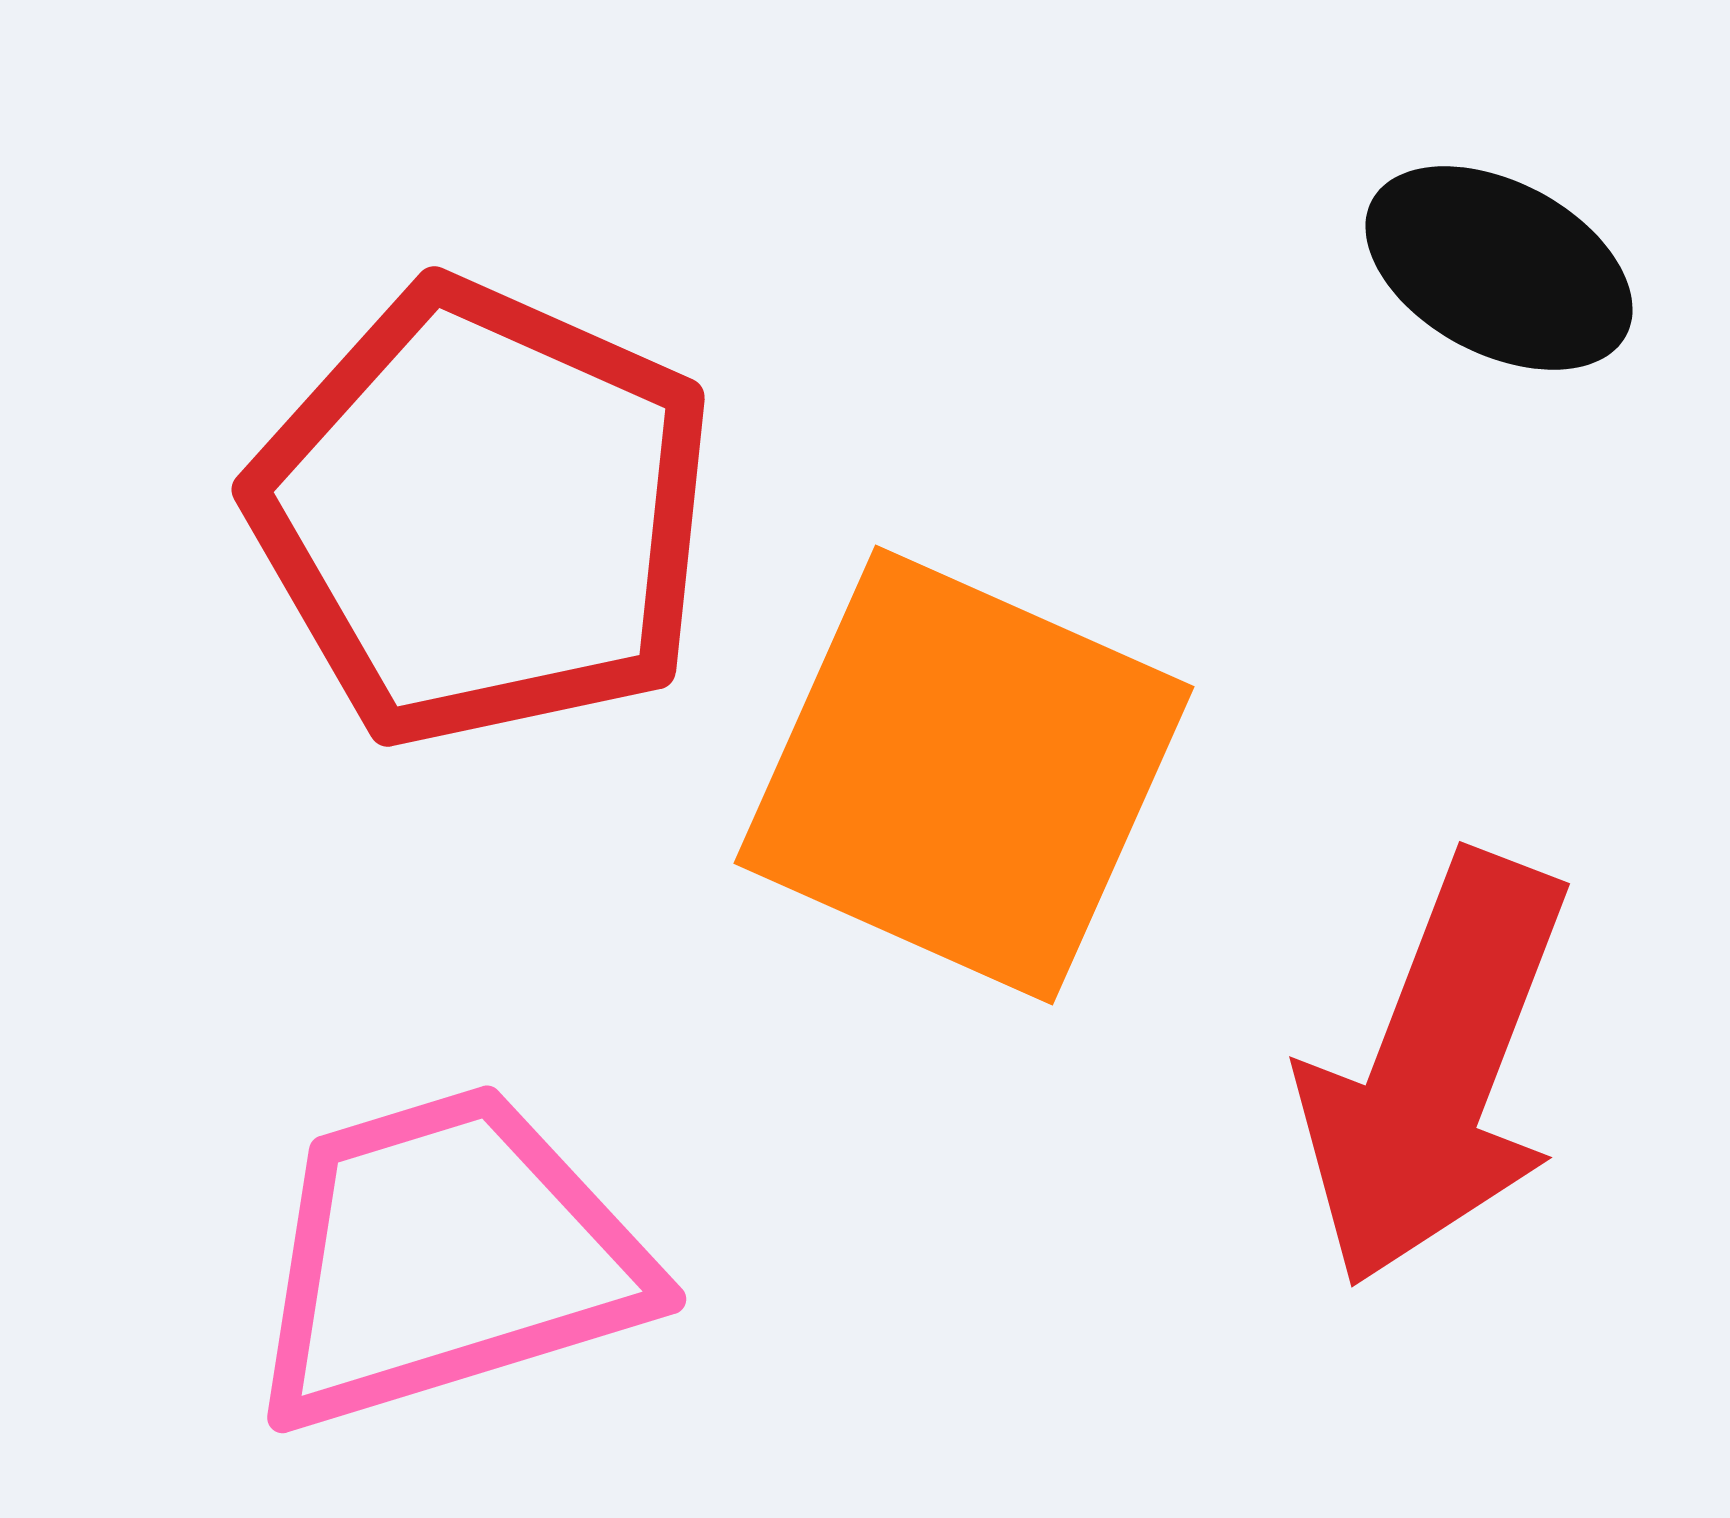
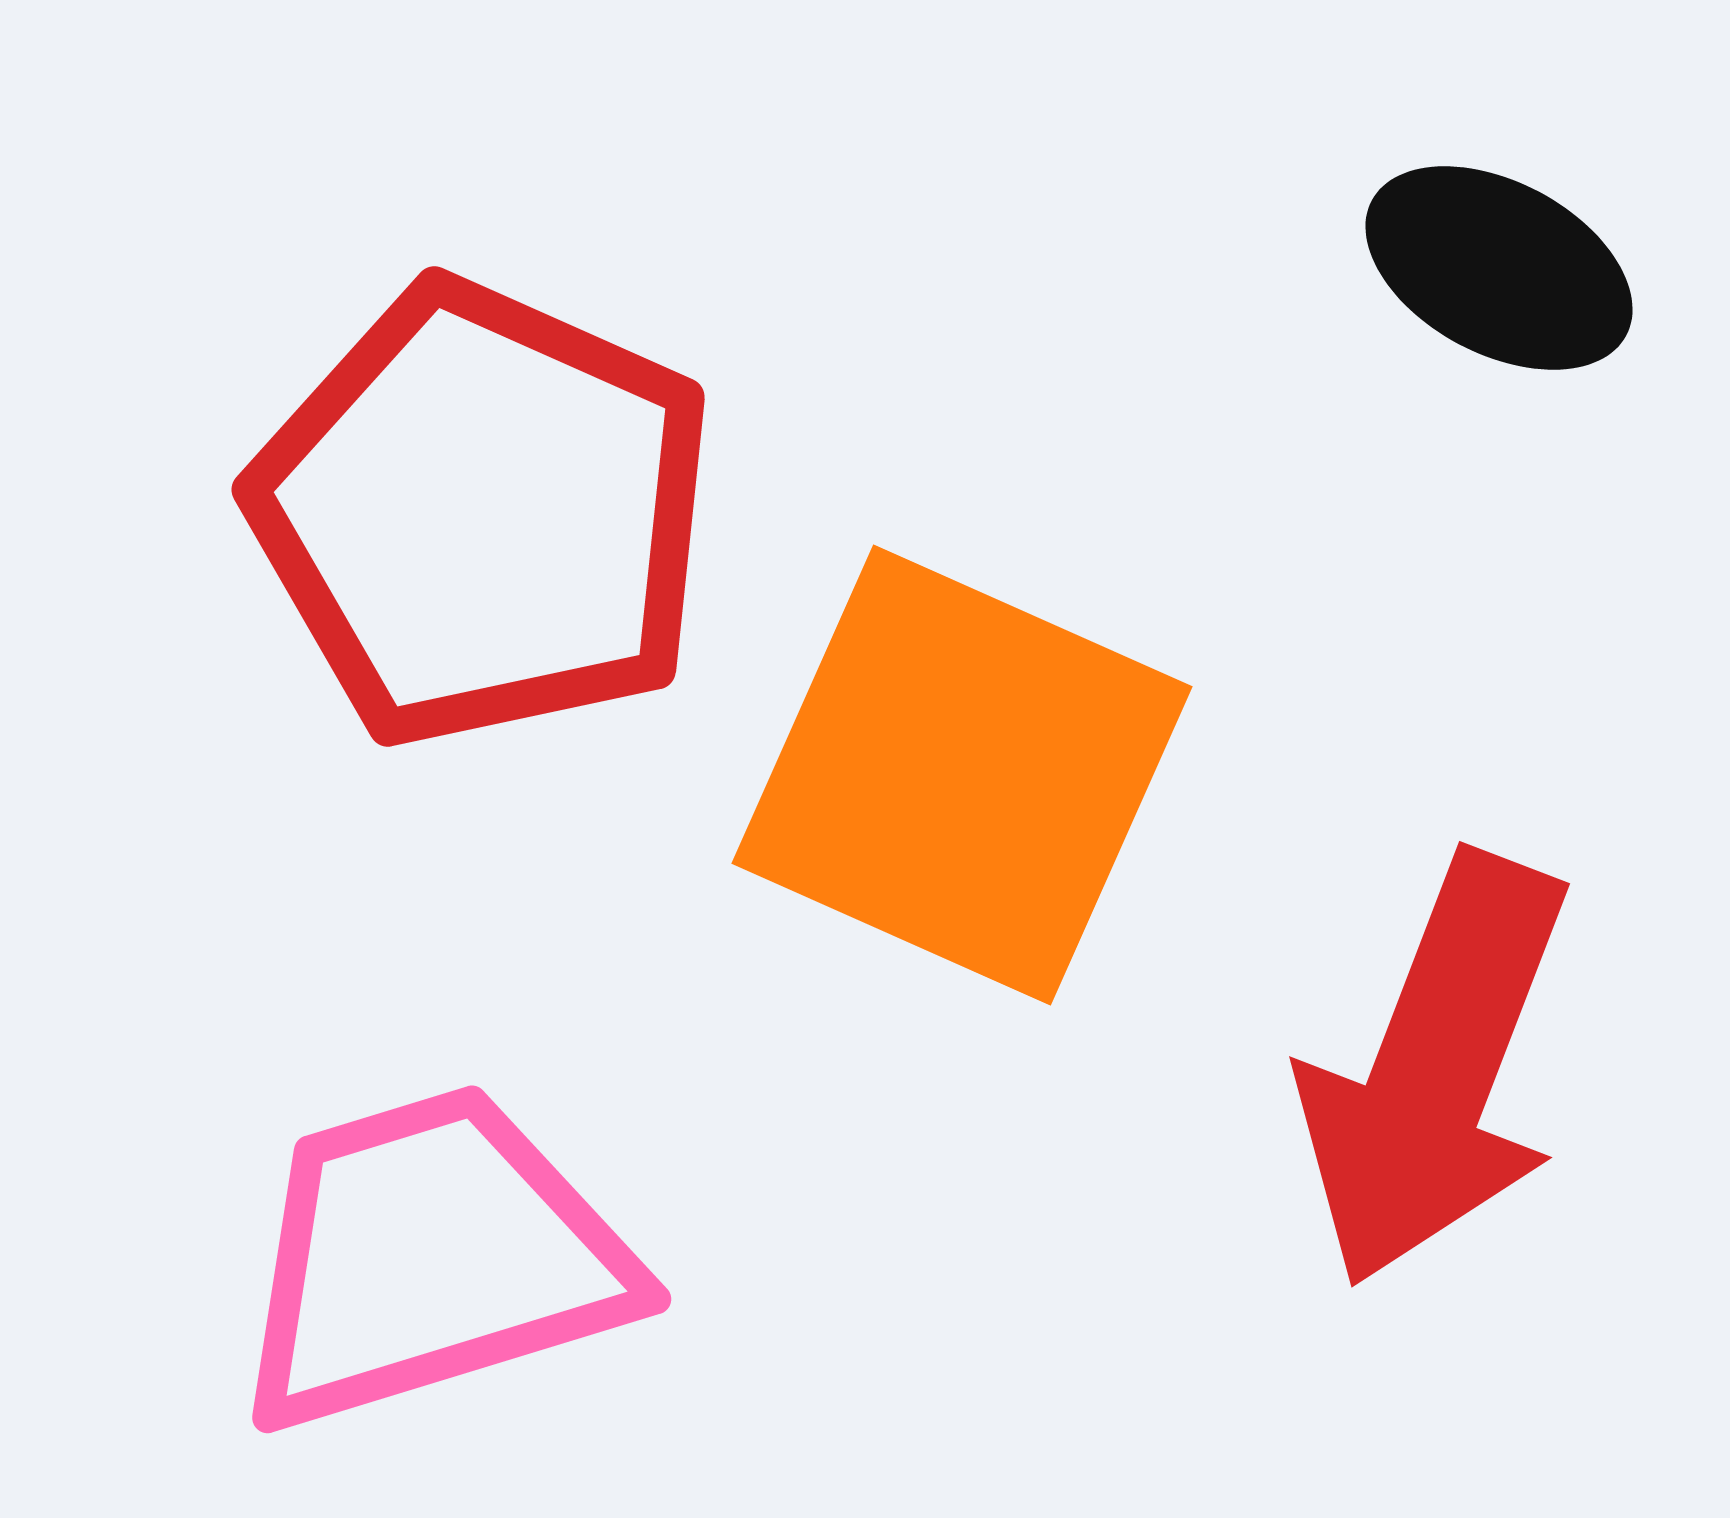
orange square: moved 2 px left
pink trapezoid: moved 15 px left
